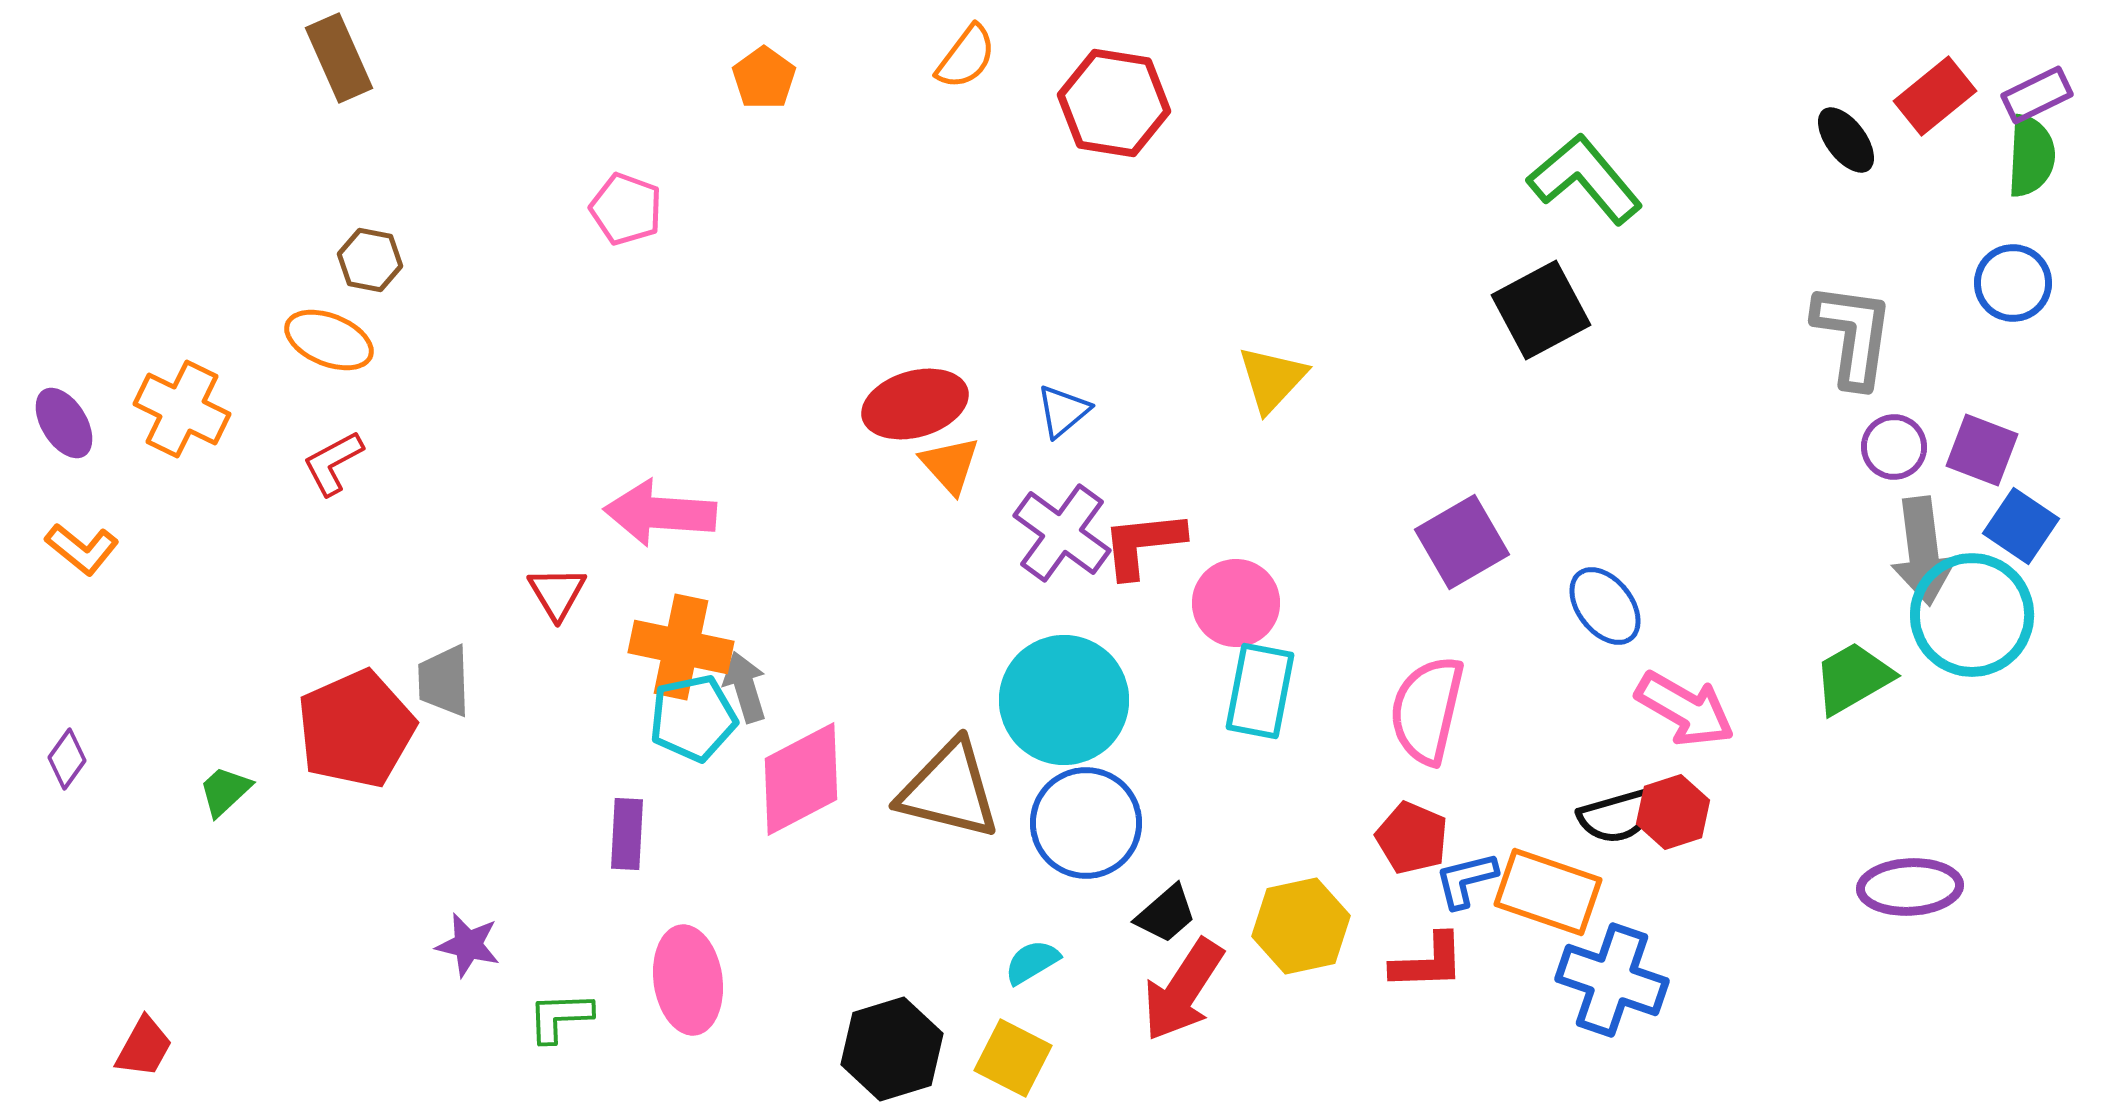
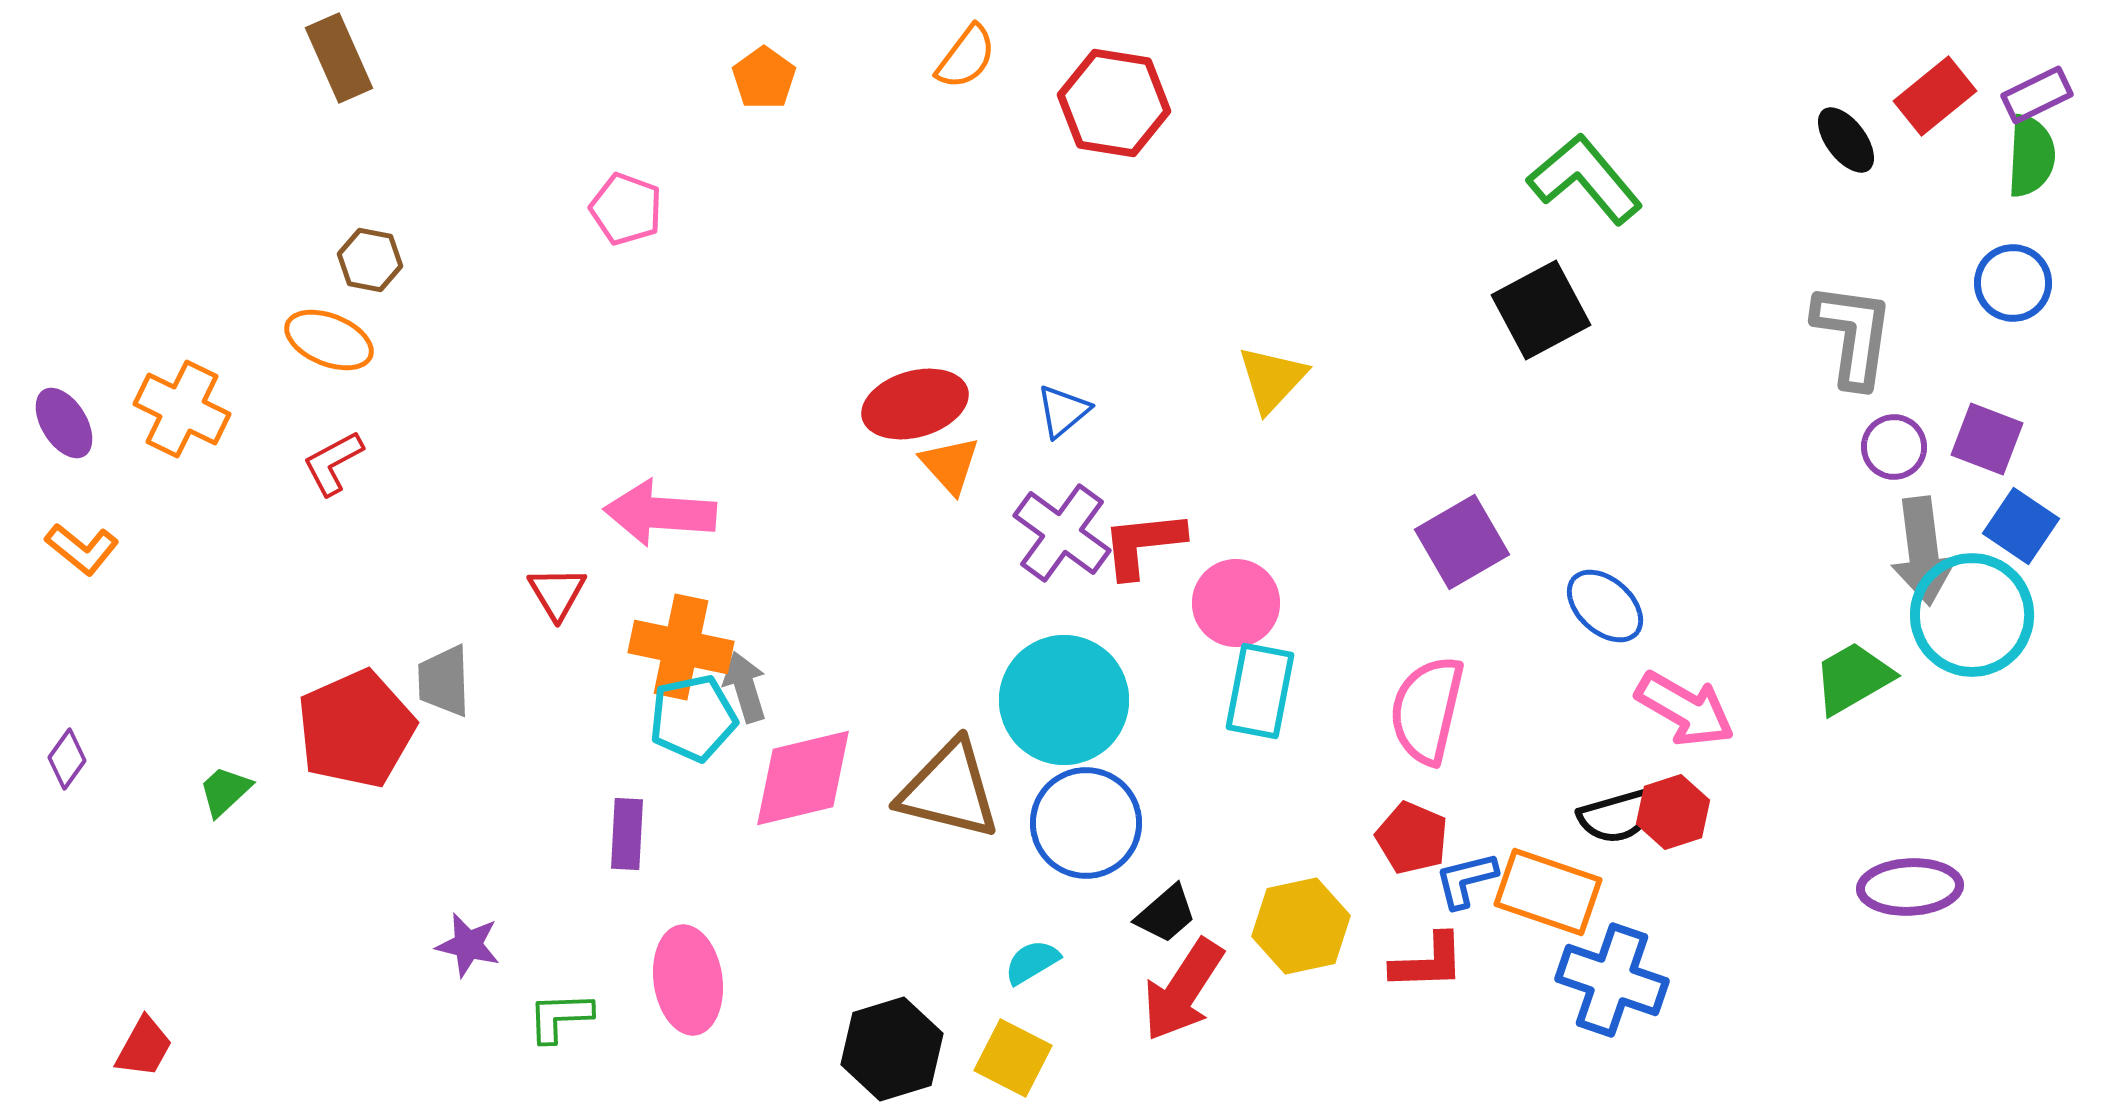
purple square at (1982, 450): moved 5 px right, 11 px up
blue ellipse at (1605, 606): rotated 10 degrees counterclockwise
pink diamond at (801, 779): moved 2 px right, 1 px up; rotated 14 degrees clockwise
